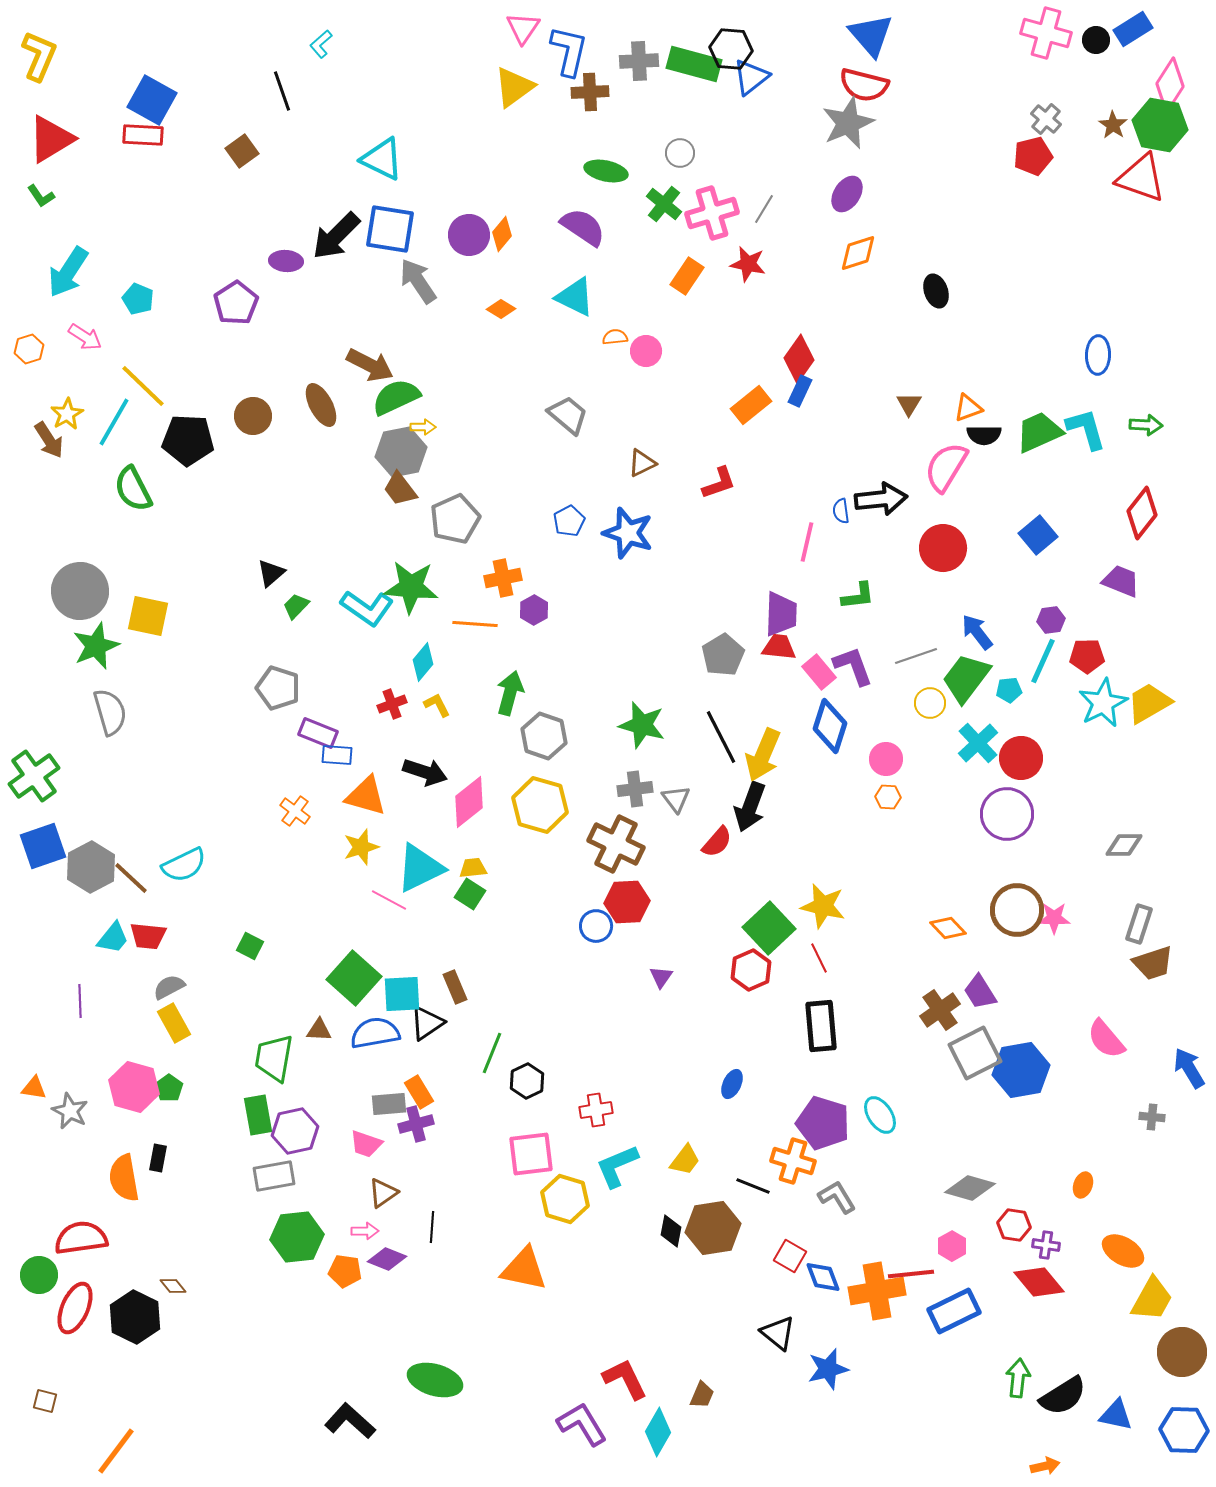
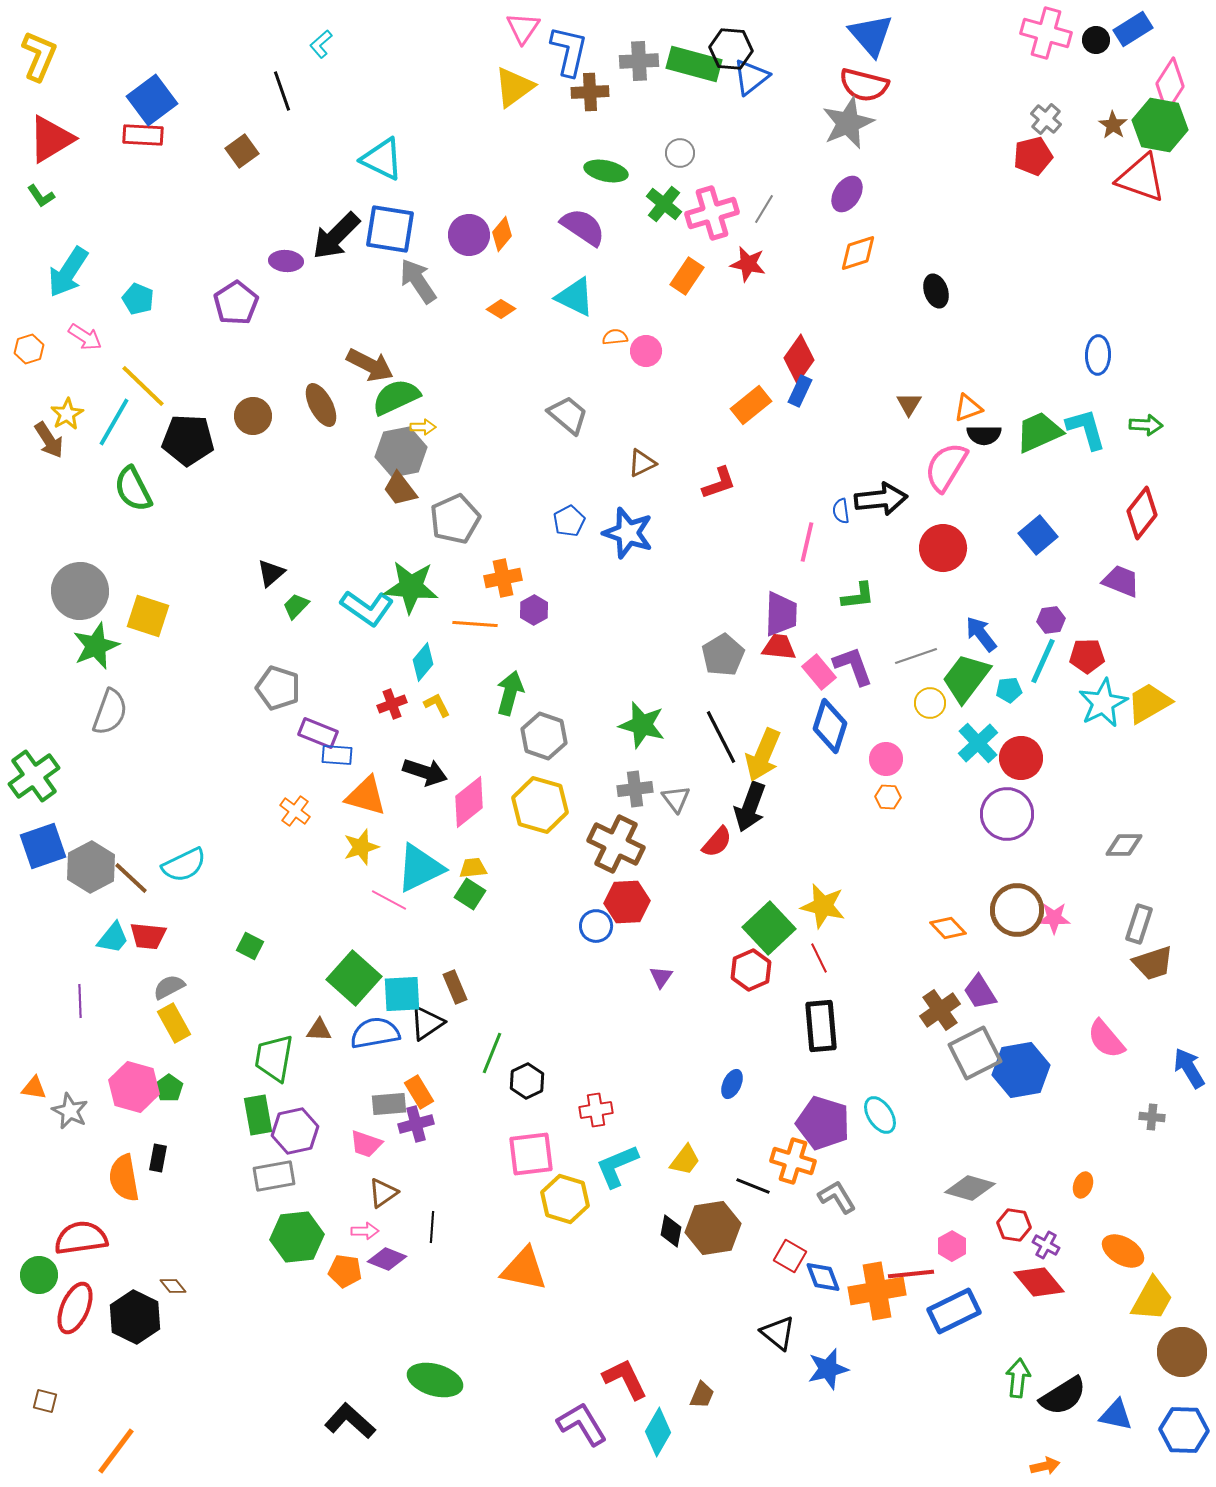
blue square at (152, 100): rotated 24 degrees clockwise
yellow square at (148, 616): rotated 6 degrees clockwise
blue arrow at (977, 632): moved 4 px right, 2 px down
gray semicircle at (110, 712): rotated 36 degrees clockwise
purple cross at (1046, 1245): rotated 20 degrees clockwise
